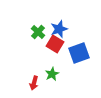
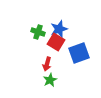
green cross: rotated 24 degrees counterclockwise
red square: moved 1 px right, 2 px up
green star: moved 2 px left, 6 px down
red arrow: moved 13 px right, 19 px up
